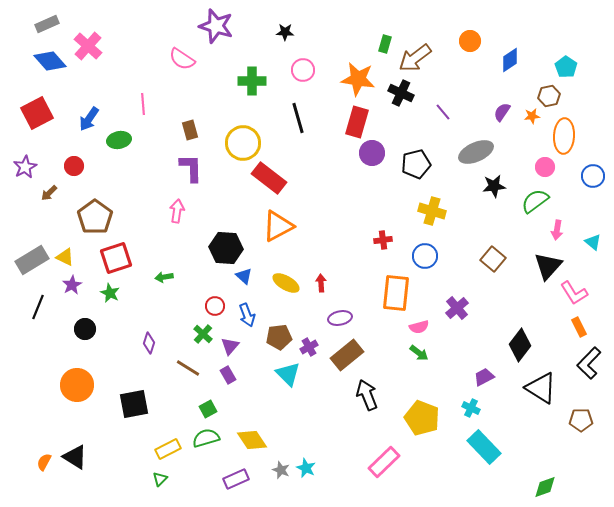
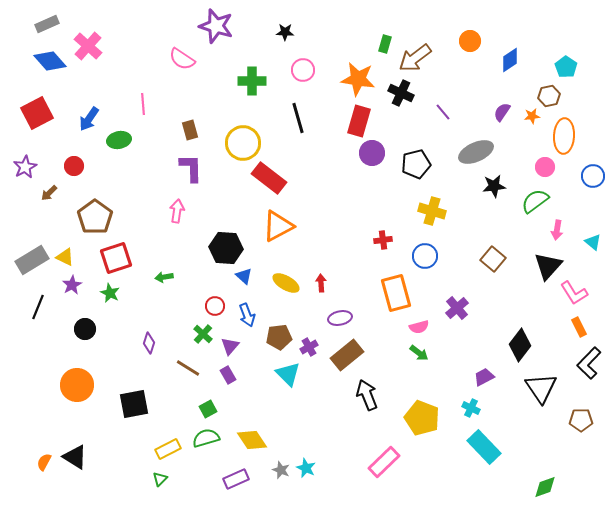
red rectangle at (357, 122): moved 2 px right, 1 px up
orange rectangle at (396, 293): rotated 21 degrees counterclockwise
black triangle at (541, 388): rotated 24 degrees clockwise
